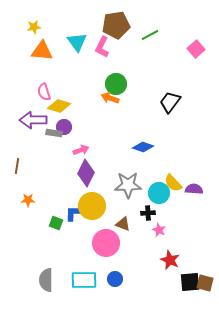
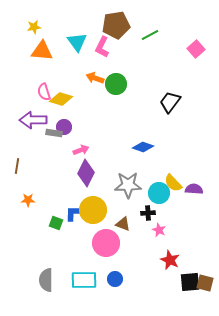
orange arrow: moved 15 px left, 20 px up
yellow diamond: moved 2 px right, 7 px up
yellow circle: moved 1 px right, 4 px down
